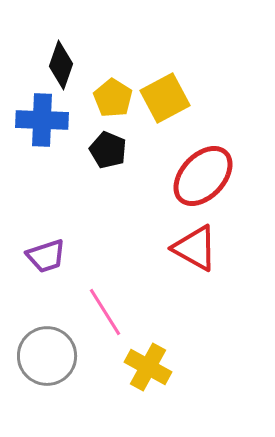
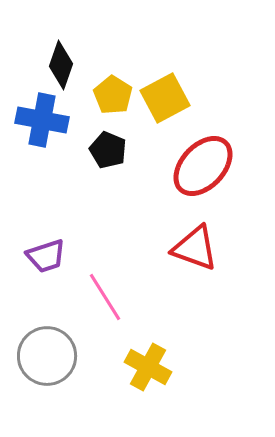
yellow pentagon: moved 3 px up
blue cross: rotated 9 degrees clockwise
red ellipse: moved 10 px up
red triangle: rotated 9 degrees counterclockwise
pink line: moved 15 px up
